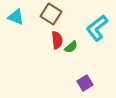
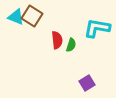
brown square: moved 19 px left, 2 px down
cyan L-shape: rotated 48 degrees clockwise
green semicircle: moved 2 px up; rotated 32 degrees counterclockwise
purple square: moved 2 px right
